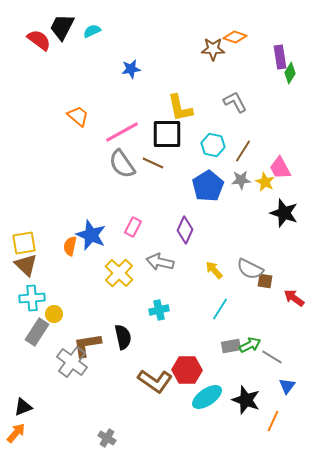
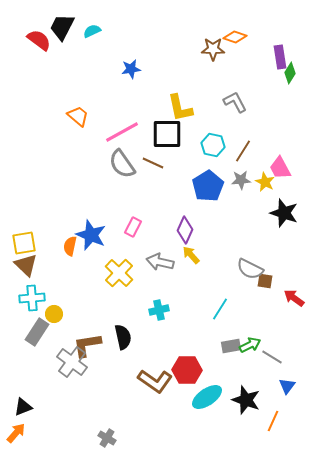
yellow arrow at (214, 270): moved 23 px left, 15 px up
